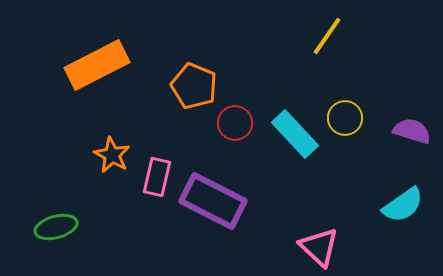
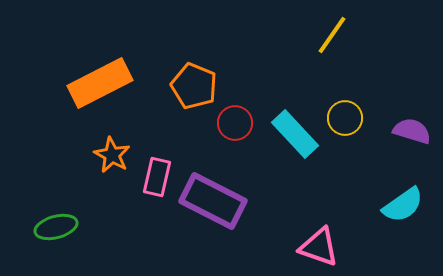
yellow line: moved 5 px right, 1 px up
orange rectangle: moved 3 px right, 18 px down
pink triangle: rotated 24 degrees counterclockwise
